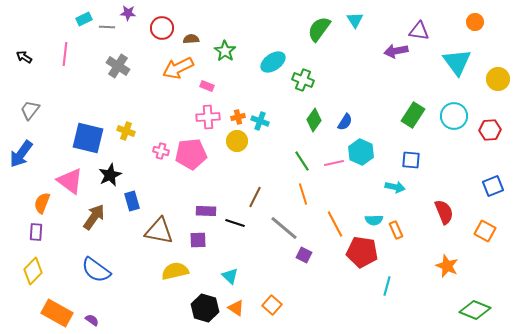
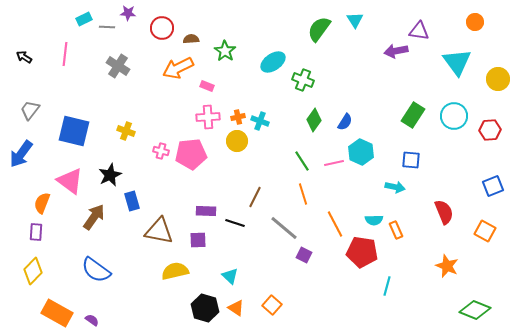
blue square at (88, 138): moved 14 px left, 7 px up
